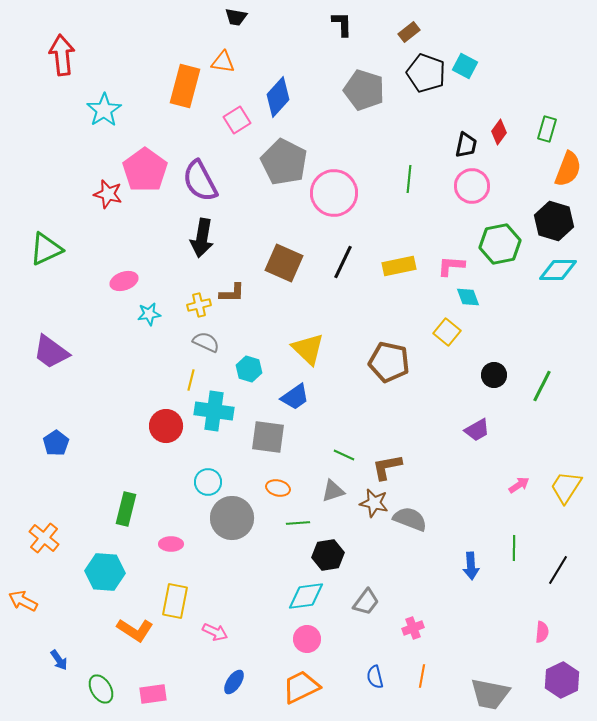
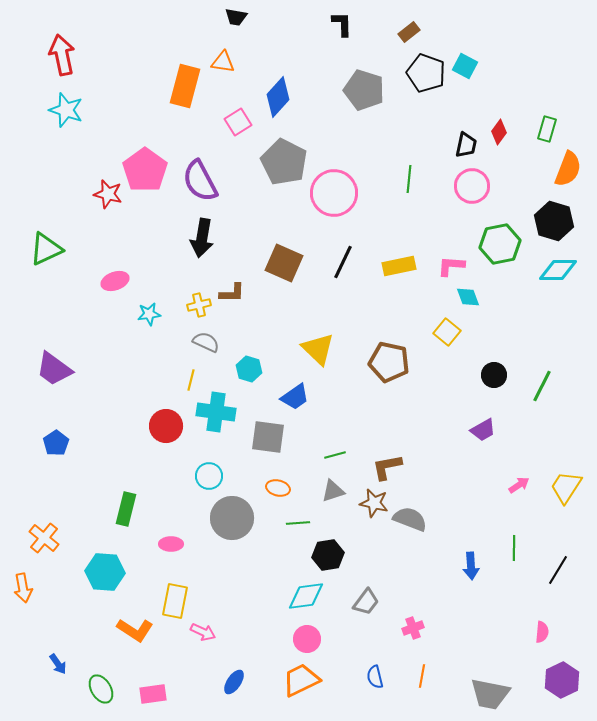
red arrow at (62, 55): rotated 6 degrees counterclockwise
cyan star at (104, 110): moved 38 px left; rotated 20 degrees counterclockwise
pink square at (237, 120): moved 1 px right, 2 px down
pink ellipse at (124, 281): moved 9 px left
yellow triangle at (308, 349): moved 10 px right
purple trapezoid at (51, 352): moved 3 px right, 17 px down
cyan cross at (214, 411): moved 2 px right, 1 px down
purple trapezoid at (477, 430): moved 6 px right
green line at (344, 455): moved 9 px left; rotated 40 degrees counterclockwise
cyan circle at (208, 482): moved 1 px right, 6 px up
orange arrow at (23, 601): moved 13 px up; rotated 128 degrees counterclockwise
pink arrow at (215, 632): moved 12 px left
blue arrow at (59, 660): moved 1 px left, 4 px down
orange trapezoid at (301, 687): moved 7 px up
